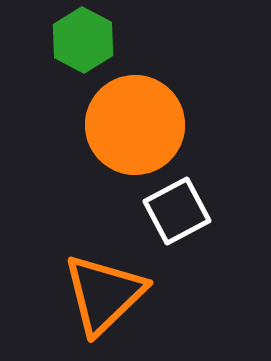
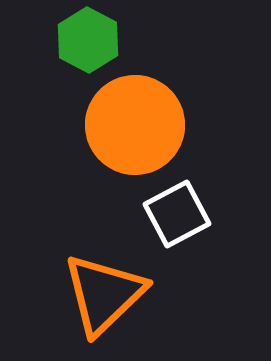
green hexagon: moved 5 px right
white square: moved 3 px down
